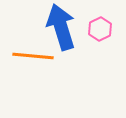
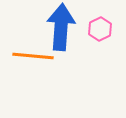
blue arrow: rotated 21 degrees clockwise
